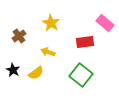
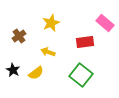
yellow star: rotated 18 degrees clockwise
